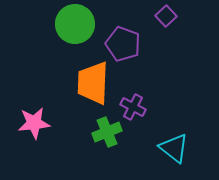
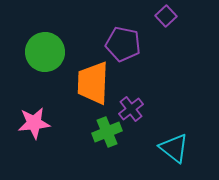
green circle: moved 30 px left, 28 px down
purple pentagon: rotated 8 degrees counterclockwise
purple cross: moved 2 px left, 2 px down; rotated 25 degrees clockwise
